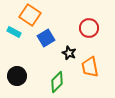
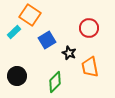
cyan rectangle: rotated 72 degrees counterclockwise
blue square: moved 1 px right, 2 px down
green diamond: moved 2 px left
